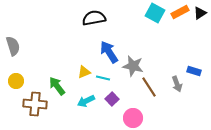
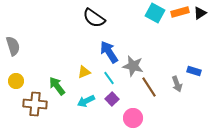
orange rectangle: rotated 12 degrees clockwise
black semicircle: rotated 135 degrees counterclockwise
cyan line: moved 6 px right; rotated 40 degrees clockwise
